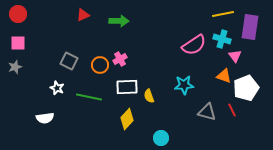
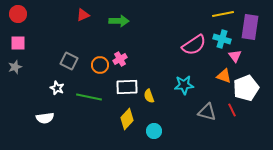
cyan circle: moved 7 px left, 7 px up
